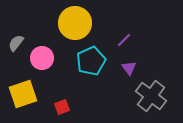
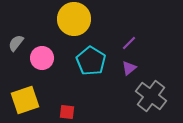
yellow circle: moved 1 px left, 4 px up
purple line: moved 5 px right, 3 px down
cyan pentagon: rotated 16 degrees counterclockwise
purple triangle: rotated 28 degrees clockwise
yellow square: moved 2 px right, 6 px down
red square: moved 5 px right, 5 px down; rotated 28 degrees clockwise
